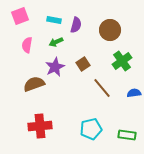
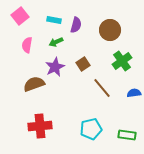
pink square: rotated 18 degrees counterclockwise
